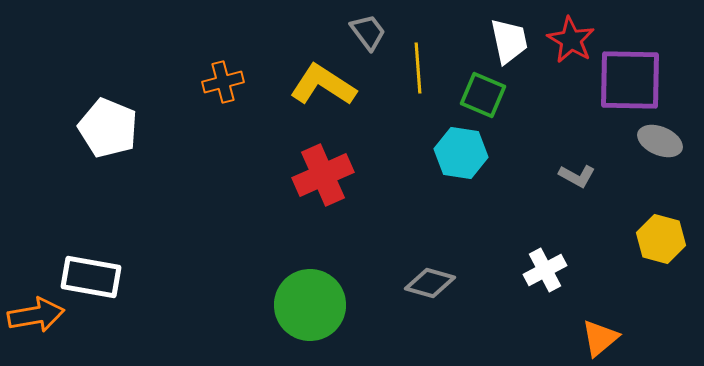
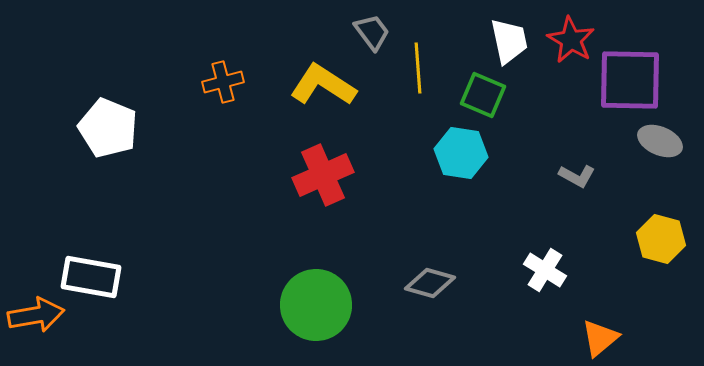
gray trapezoid: moved 4 px right
white cross: rotated 30 degrees counterclockwise
green circle: moved 6 px right
